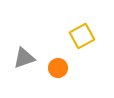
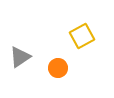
gray triangle: moved 4 px left, 1 px up; rotated 15 degrees counterclockwise
